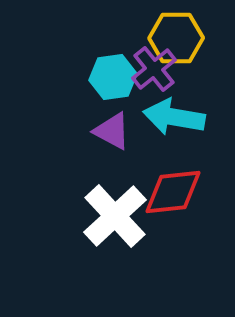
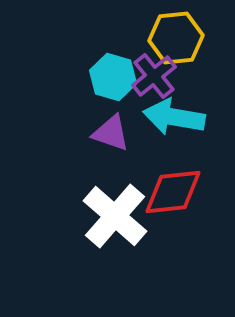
yellow hexagon: rotated 6 degrees counterclockwise
purple cross: moved 7 px down
cyan hexagon: rotated 24 degrees clockwise
purple triangle: moved 1 px left, 2 px down; rotated 9 degrees counterclockwise
white cross: rotated 6 degrees counterclockwise
